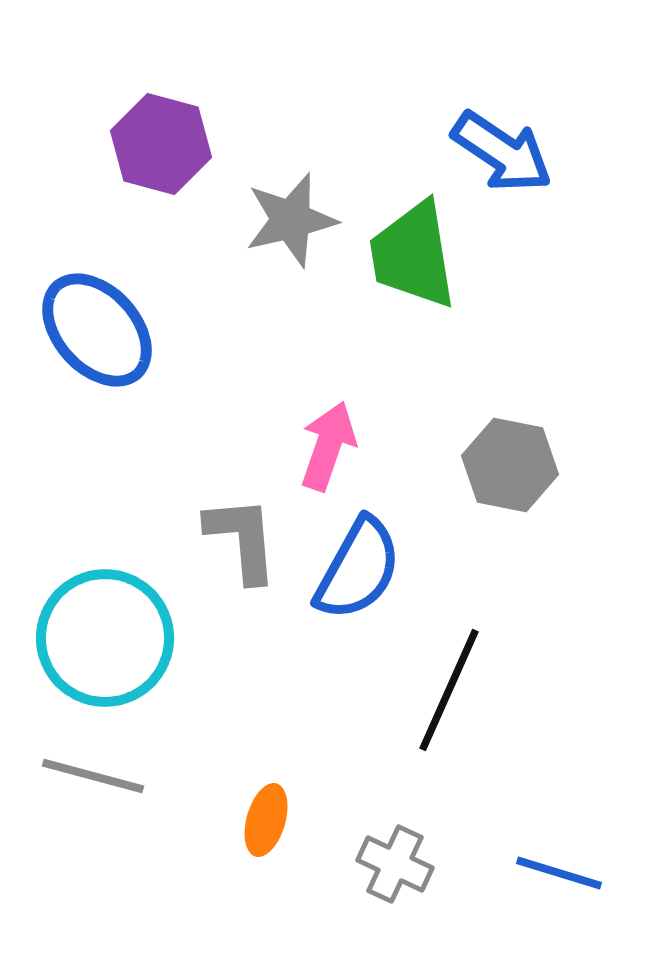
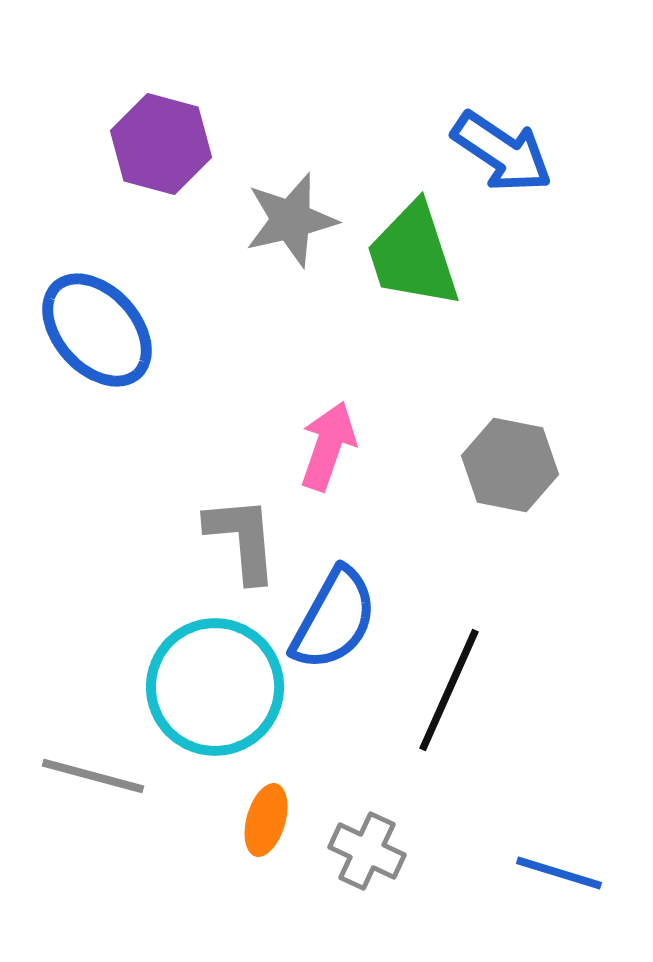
green trapezoid: rotated 9 degrees counterclockwise
blue semicircle: moved 24 px left, 50 px down
cyan circle: moved 110 px right, 49 px down
gray cross: moved 28 px left, 13 px up
